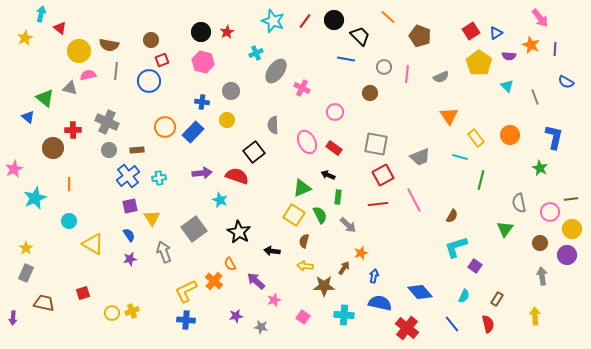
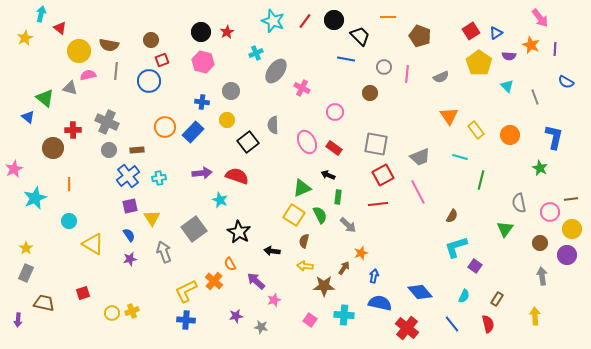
orange line at (388, 17): rotated 42 degrees counterclockwise
yellow rectangle at (476, 138): moved 8 px up
black square at (254, 152): moved 6 px left, 10 px up
pink line at (414, 200): moved 4 px right, 8 px up
pink square at (303, 317): moved 7 px right, 3 px down
purple arrow at (13, 318): moved 5 px right, 2 px down
